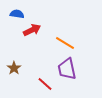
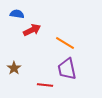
red line: moved 1 px down; rotated 35 degrees counterclockwise
